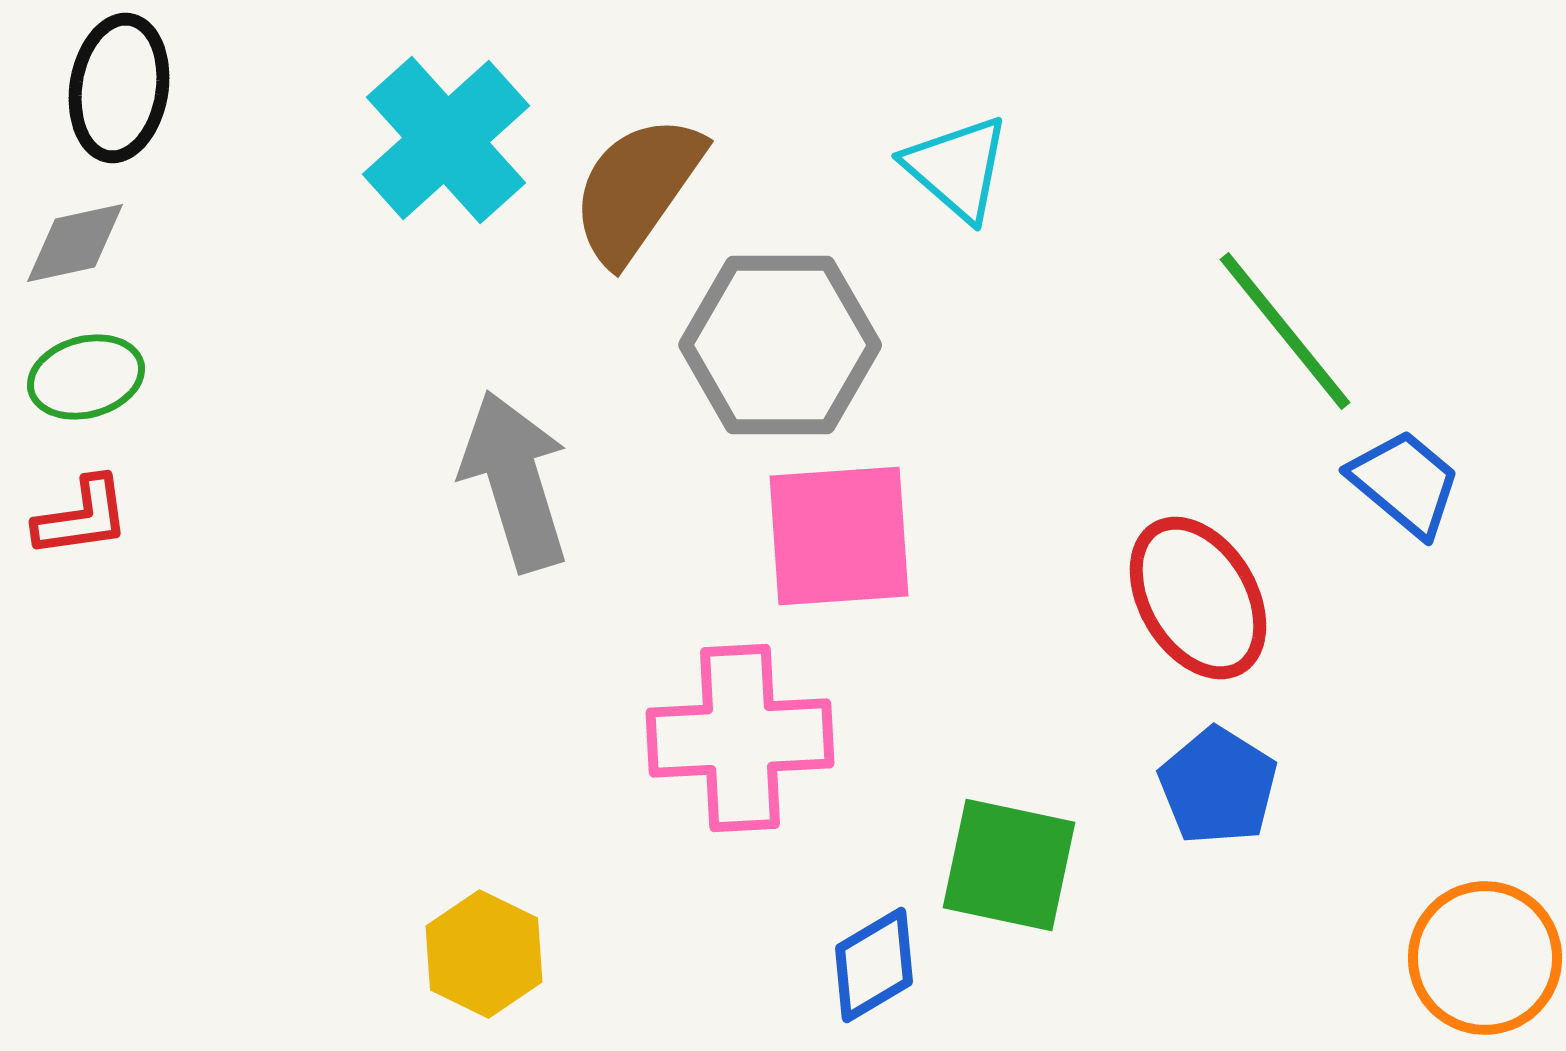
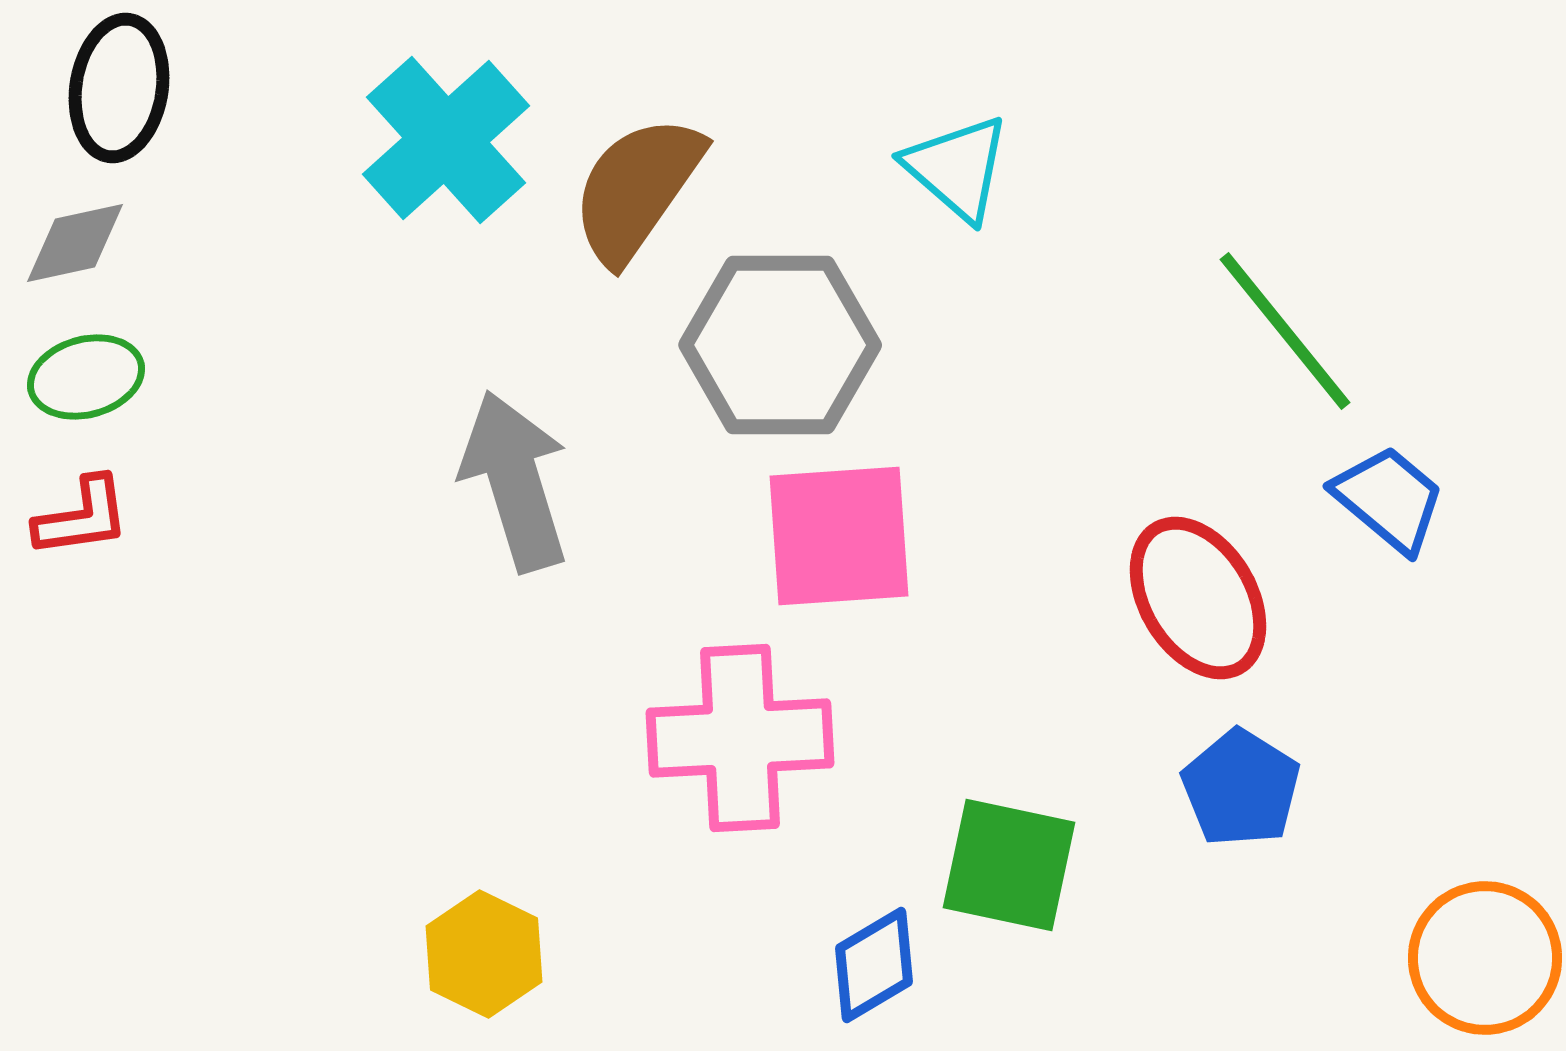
blue trapezoid: moved 16 px left, 16 px down
blue pentagon: moved 23 px right, 2 px down
